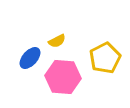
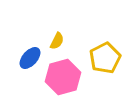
yellow semicircle: rotated 36 degrees counterclockwise
pink hexagon: rotated 20 degrees counterclockwise
